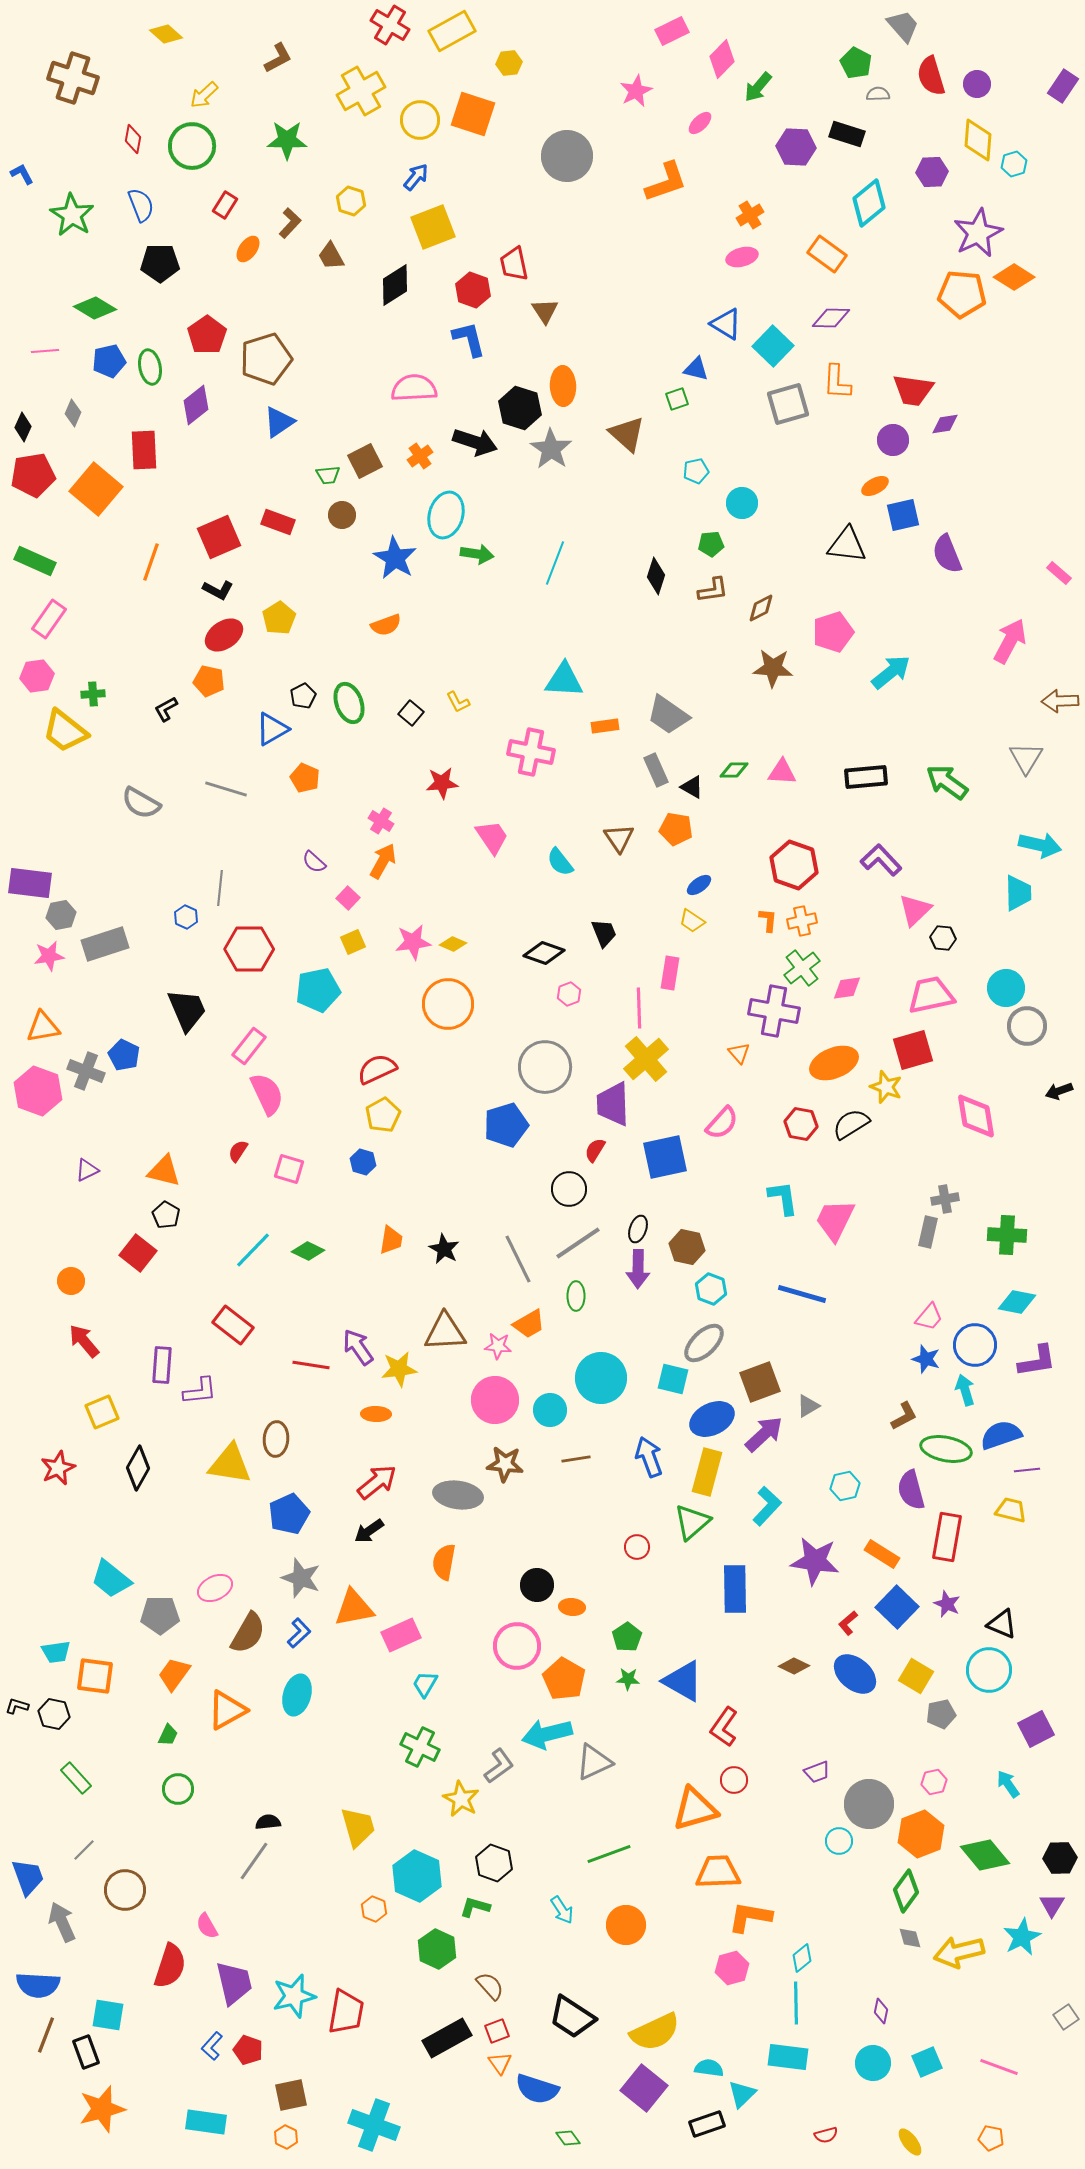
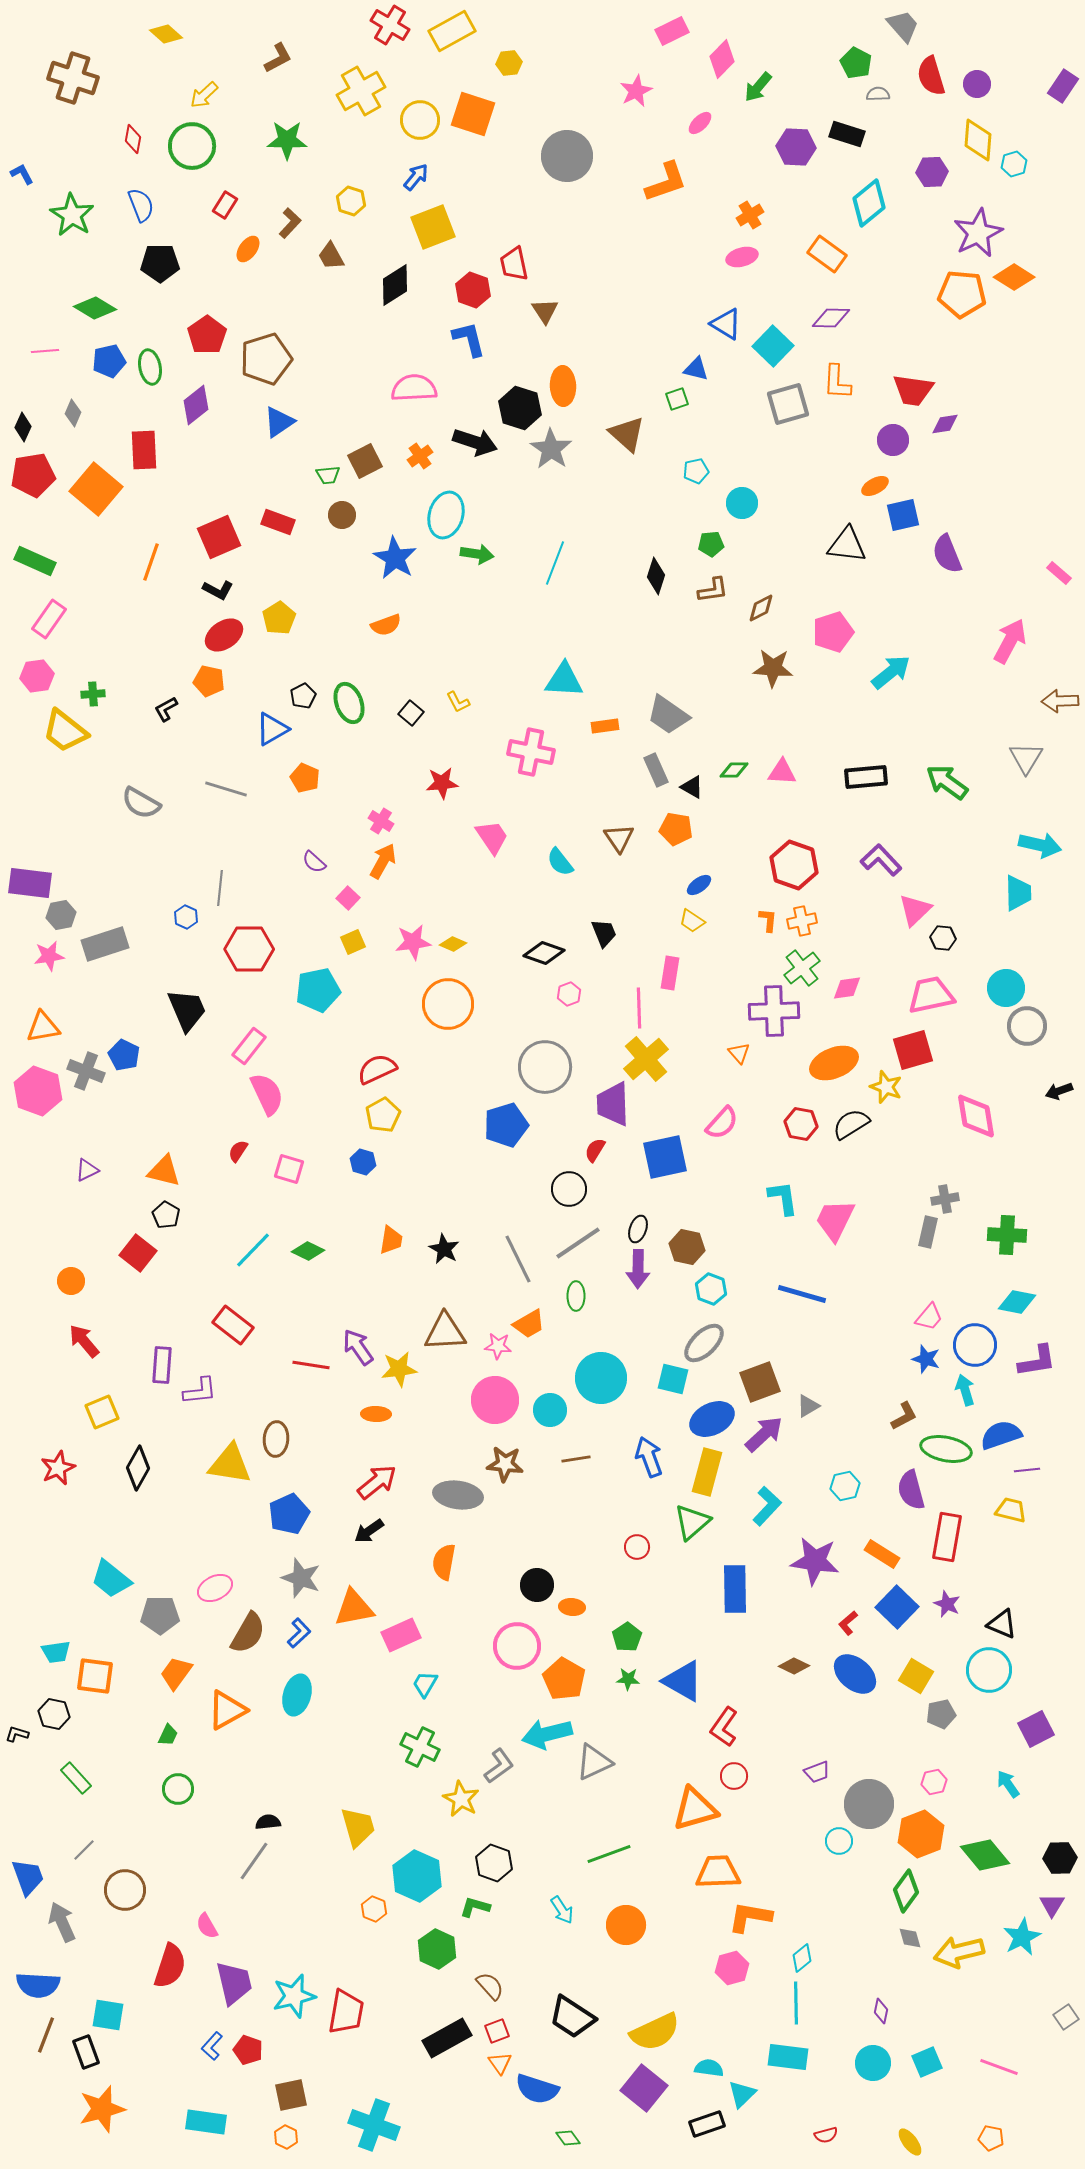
purple cross at (774, 1011): rotated 12 degrees counterclockwise
orange trapezoid at (174, 1674): moved 2 px right, 1 px up
black L-shape at (17, 1706): moved 28 px down
red circle at (734, 1780): moved 4 px up
